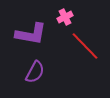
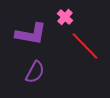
pink cross: rotated 21 degrees counterclockwise
